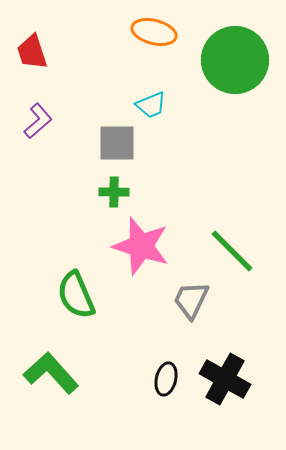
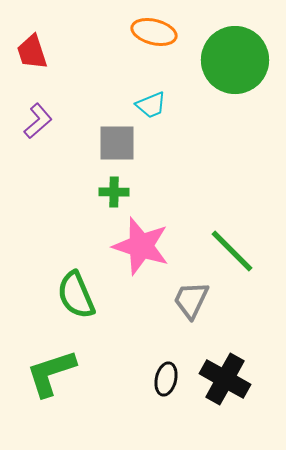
green L-shape: rotated 66 degrees counterclockwise
